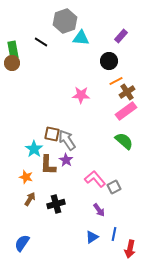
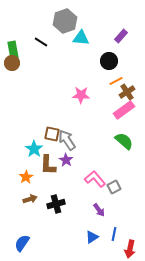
pink rectangle: moved 2 px left, 1 px up
orange star: rotated 24 degrees clockwise
brown arrow: rotated 40 degrees clockwise
